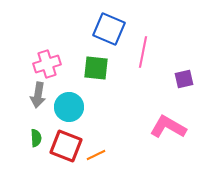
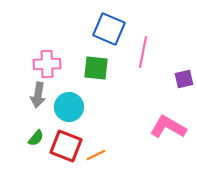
pink cross: rotated 16 degrees clockwise
green semicircle: rotated 42 degrees clockwise
